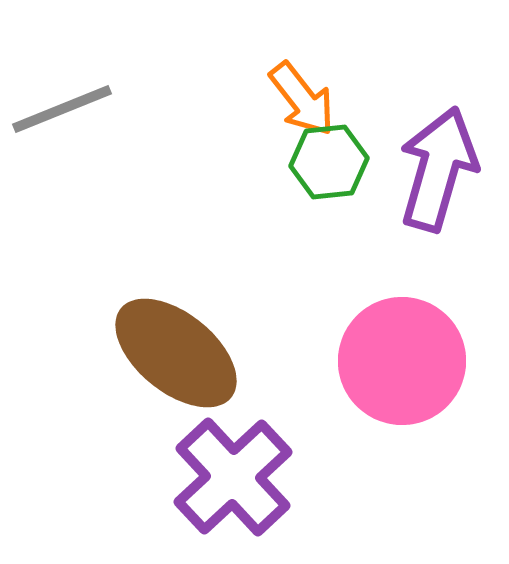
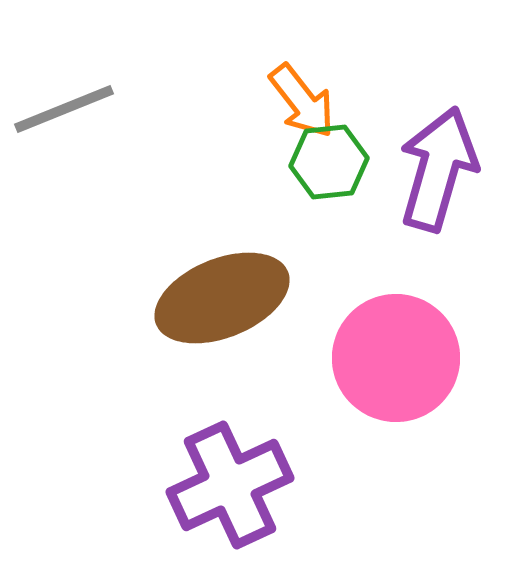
orange arrow: moved 2 px down
gray line: moved 2 px right
brown ellipse: moved 46 px right, 55 px up; rotated 61 degrees counterclockwise
pink circle: moved 6 px left, 3 px up
purple cross: moved 3 px left, 8 px down; rotated 18 degrees clockwise
